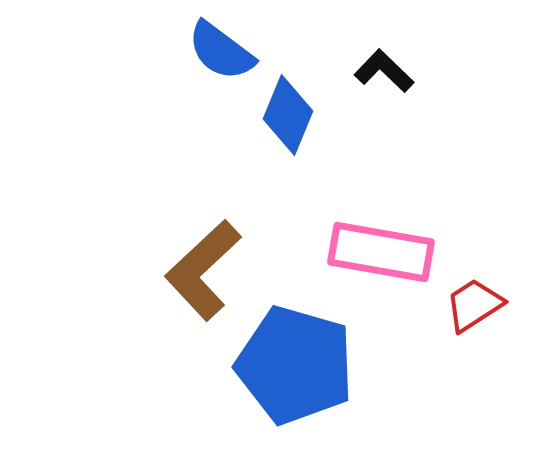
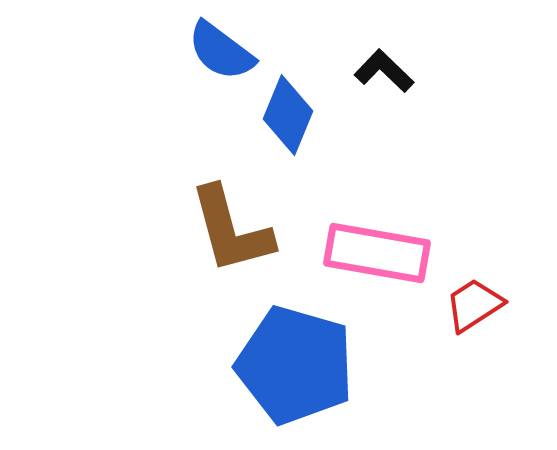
pink rectangle: moved 4 px left, 1 px down
brown L-shape: moved 28 px right, 40 px up; rotated 62 degrees counterclockwise
